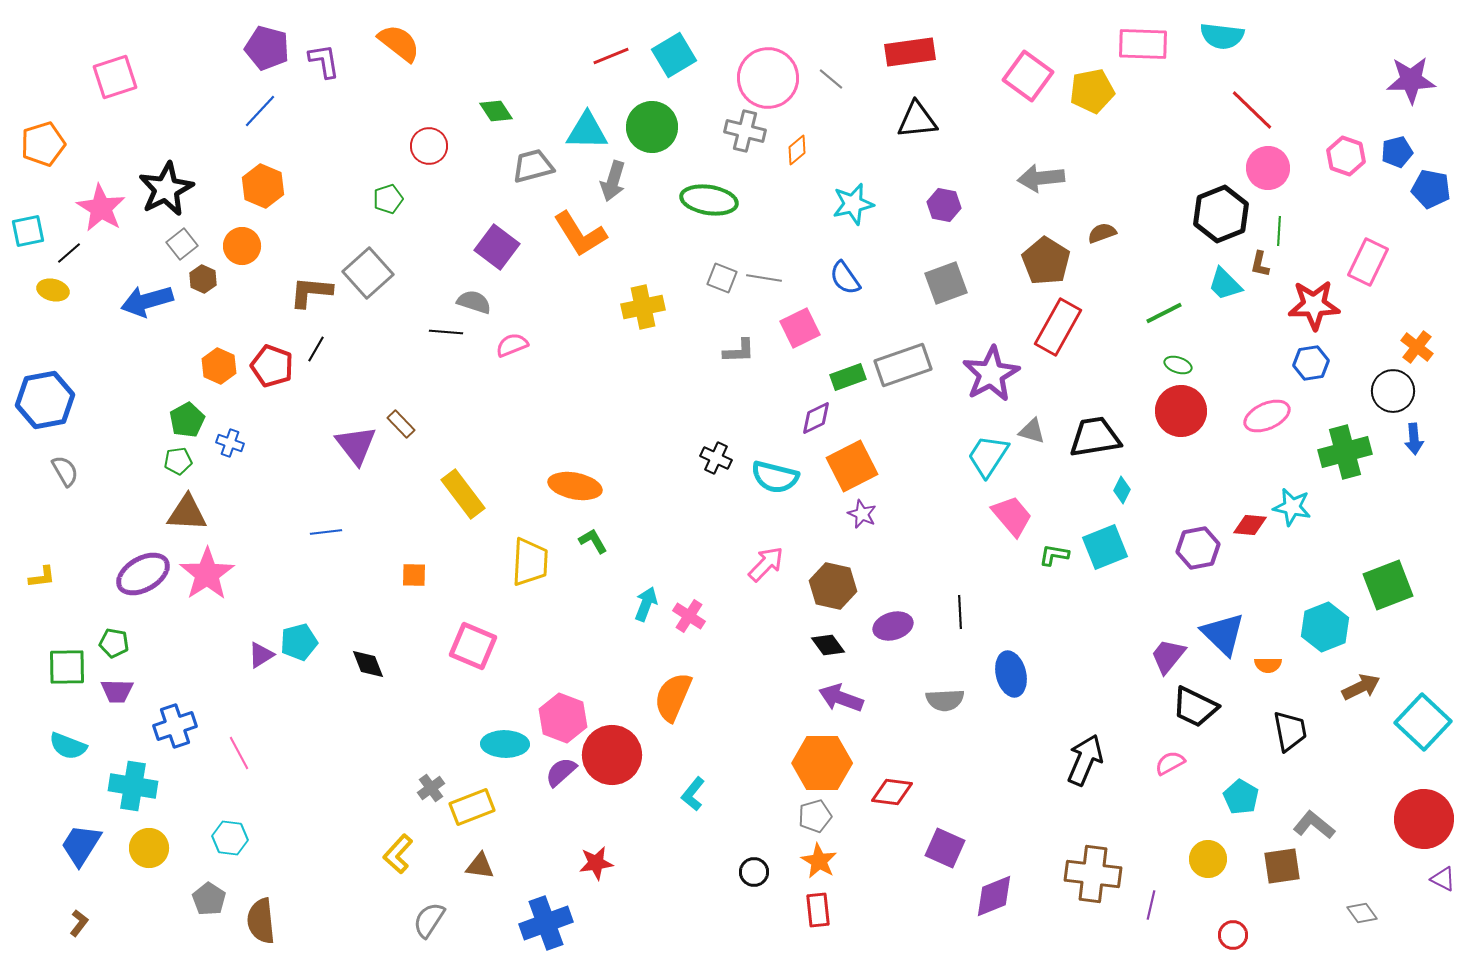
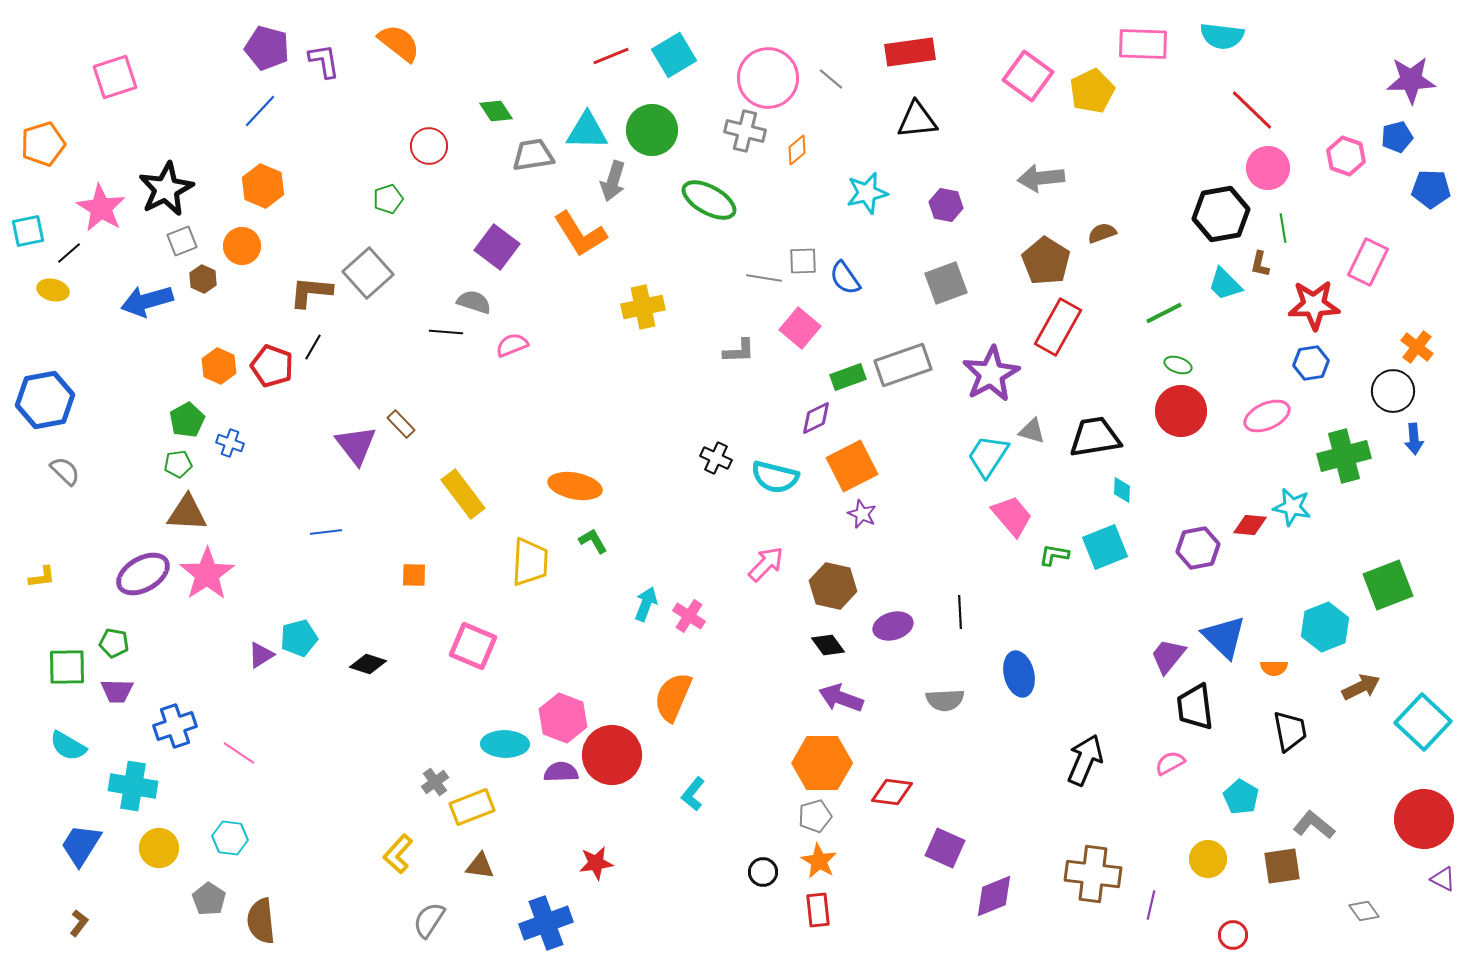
yellow pentagon at (1092, 91): rotated 15 degrees counterclockwise
green circle at (652, 127): moved 3 px down
blue pentagon at (1397, 152): moved 15 px up
gray trapezoid at (533, 166): moved 11 px up; rotated 6 degrees clockwise
blue pentagon at (1431, 189): rotated 9 degrees counterclockwise
green ellipse at (709, 200): rotated 20 degrees clockwise
cyan star at (853, 204): moved 14 px right, 11 px up
purple hexagon at (944, 205): moved 2 px right
black hexagon at (1221, 214): rotated 12 degrees clockwise
green line at (1279, 231): moved 4 px right, 3 px up; rotated 12 degrees counterclockwise
gray square at (182, 244): moved 3 px up; rotated 16 degrees clockwise
gray square at (722, 278): moved 81 px right, 17 px up; rotated 24 degrees counterclockwise
pink square at (800, 328): rotated 24 degrees counterclockwise
black line at (316, 349): moved 3 px left, 2 px up
green cross at (1345, 452): moved 1 px left, 4 px down
green pentagon at (178, 461): moved 3 px down
gray semicircle at (65, 471): rotated 16 degrees counterclockwise
cyan diamond at (1122, 490): rotated 24 degrees counterclockwise
blue triangle at (1223, 634): moved 1 px right, 3 px down
cyan pentagon at (299, 642): moved 4 px up
black diamond at (368, 664): rotated 51 degrees counterclockwise
orange semicircle at (1268, 665): moved 6 px right, 3 px down
blue ellipse at (1011, 674): moved 8 px right
black trapezoid at (1195, 707): rotated 57 degrees clockwise
cyan semicircle at (68, 746): rotated 9 degrees clockwise
pink line at (239, 753): rotated 28 degrees counterclockwise
purple semicircle at (561, 772): rotated 40 degrees clockwise
gray cross at (431, 788): moved 4 px right, 6 px up
yellow circle at (149, 848): moved 10 px right
black circle at (754, 872): moved 9 px right
gray diamond at (1362, 913): moved 2 px right, 2 px up
